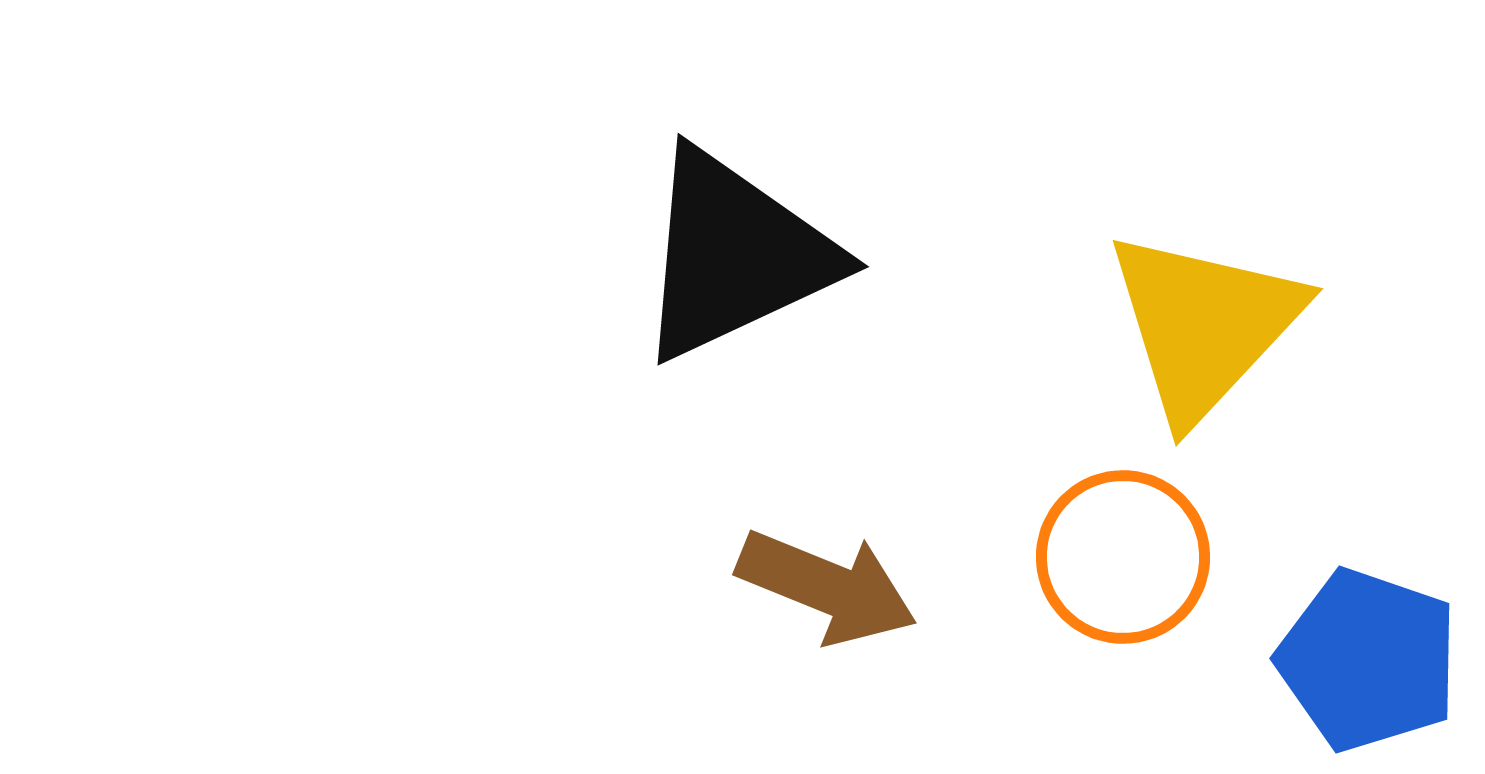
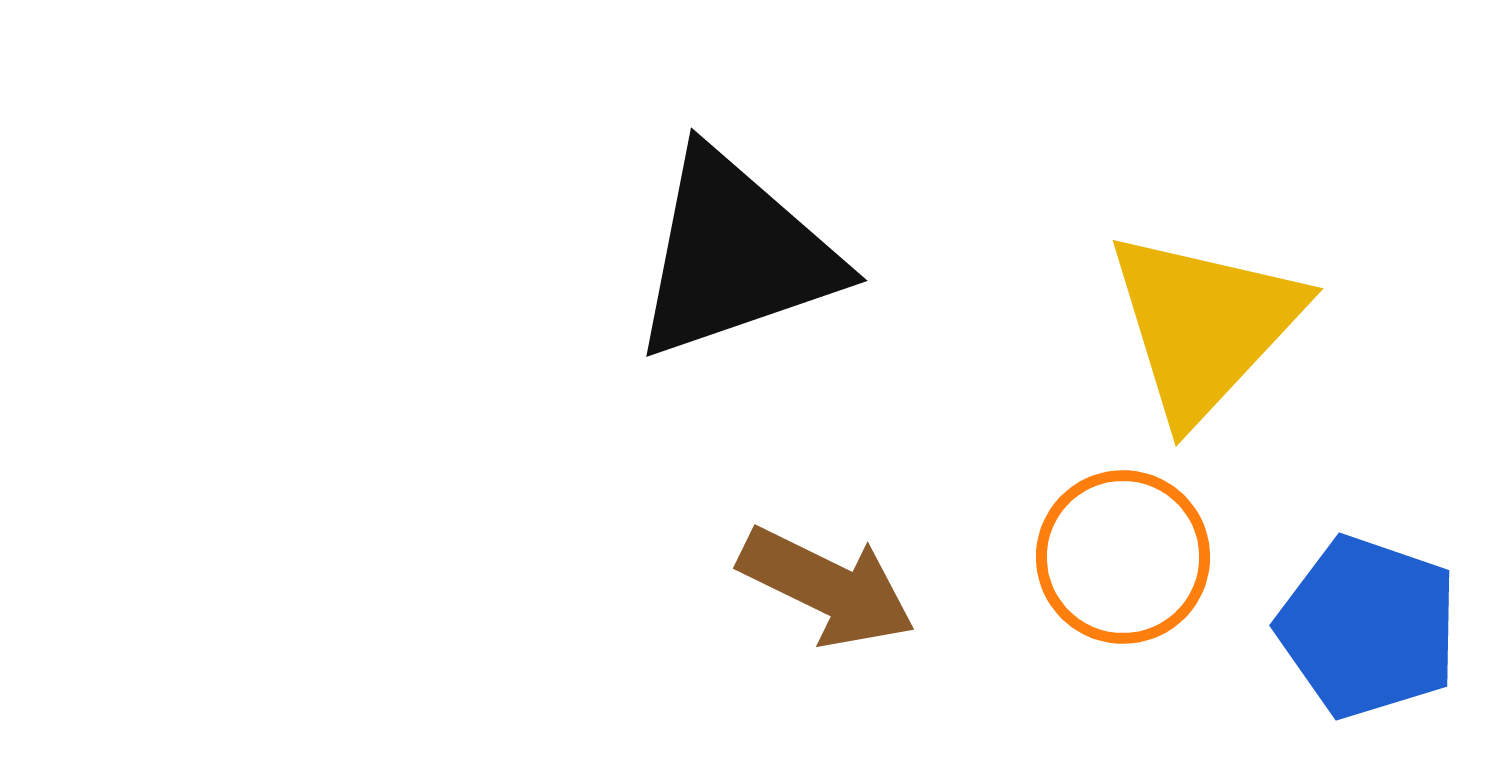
black triangle: rotated 6 degrees clockwise
brown arrow: rotated 4 degrees clockwise
blue pentagon: moved 33 px up
